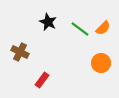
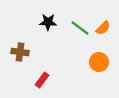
black star: rotated 24 degrees counterclockwise
green line: moved 1 px up
brown cross: rotated 18 degrees counterclockwise
orange circle: moved 2 px left, 1 px up
